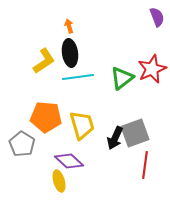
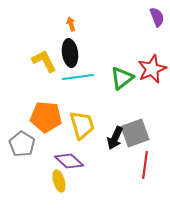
orange arrow: moved 2 px right, 2 px up
yellow L-shape: rotated 84 degrees counterclockwise
